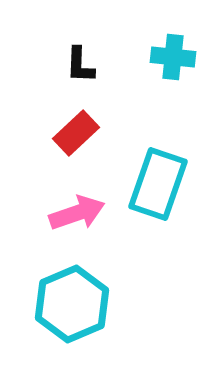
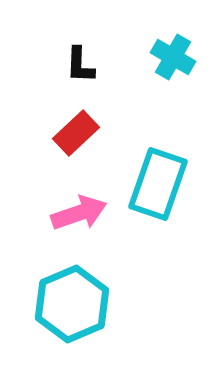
cyan cross: rotated 24 degrees clockwise
pink arrow: moved 2 px right
